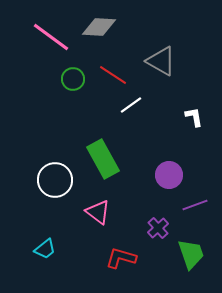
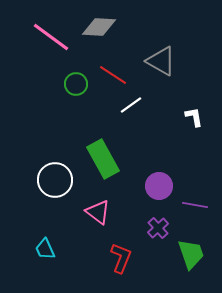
green circle: moved 3 px right, 5 px down
purple circle: moved 10 px left, 11 px down
purple line: rotated 30 degrees clockwise
cyan trapezoid: rotated 105 degrees clockwise
red L-shape: rotated 96 degrees clockwise
